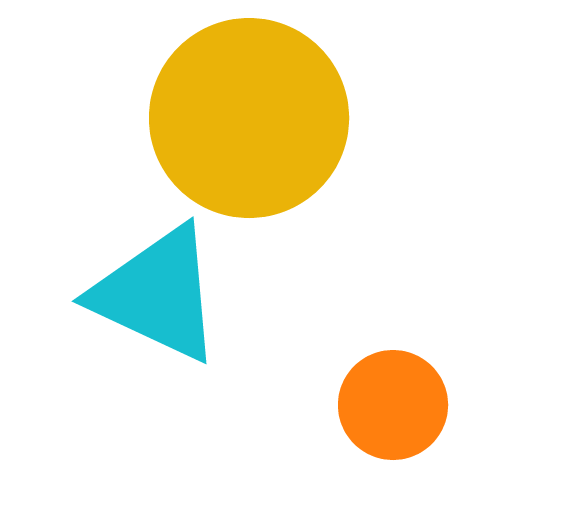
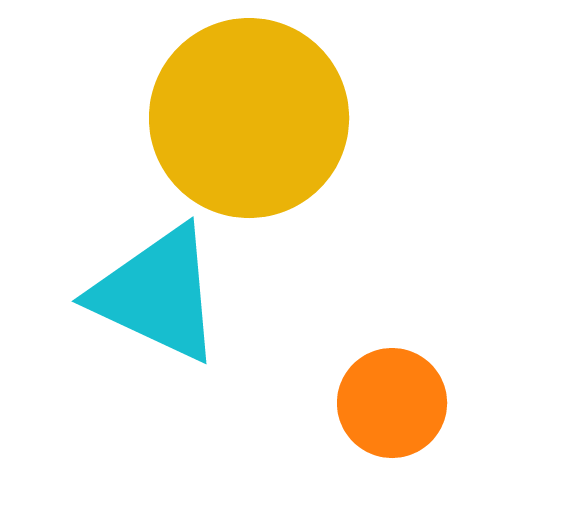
orange circle: moved 1 px left, 2 px up
